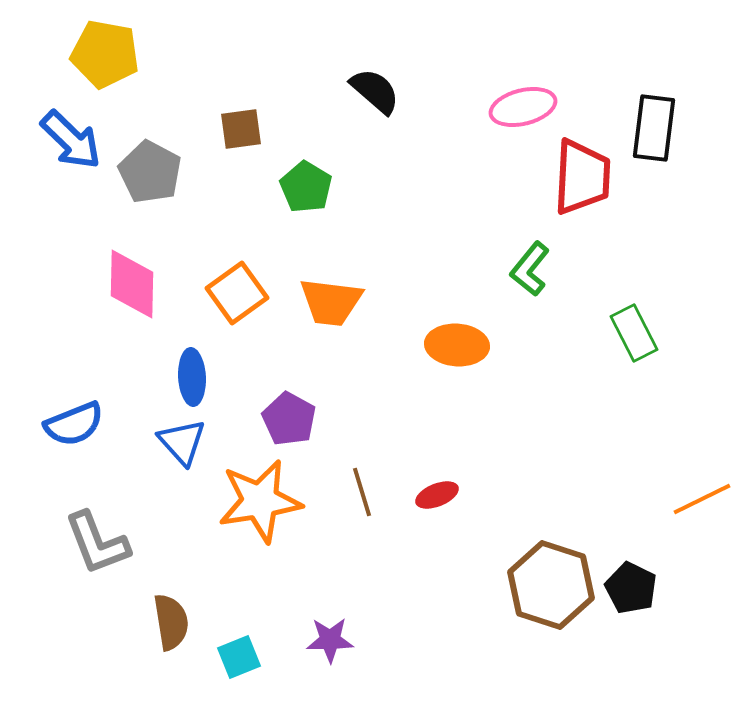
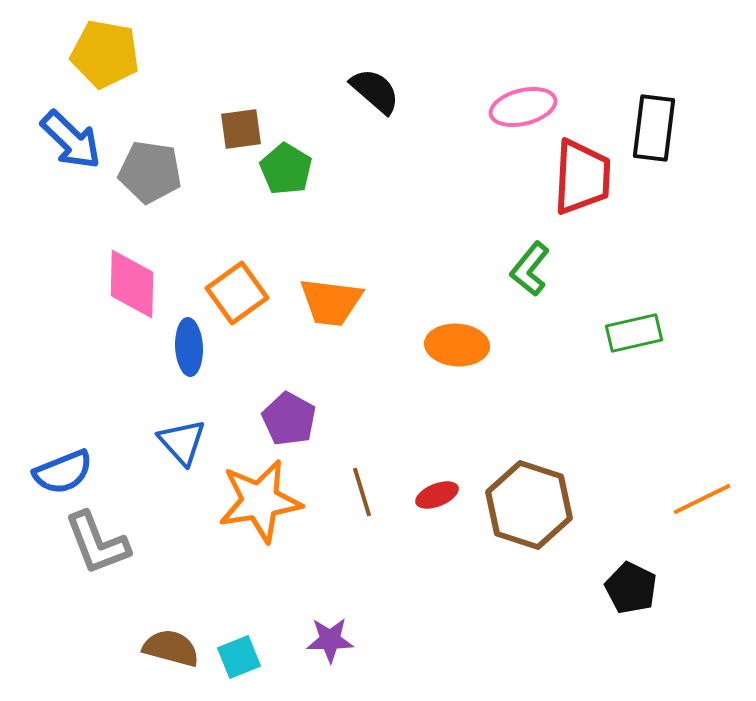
gray pentagon: rotated 20 degrees counterclockwise
green pentagon: moved 20 px left, 18 px up
green rectangle: rotated 76 degrees counterclockwise
blue ellipse: moved 3 px left, 30 px up
blue semicircle: moved 11 px left, 48 px down
brown hexagon: moved 22 px left, 80 px up
brown semicircle: moved 26 px down; rotated 66 degrees counterclockwise
